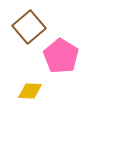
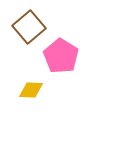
yellow diamond: moved 1 px right, 1 px up
